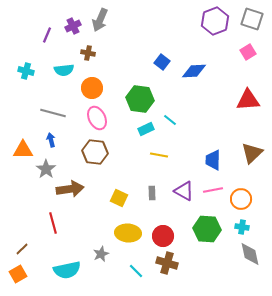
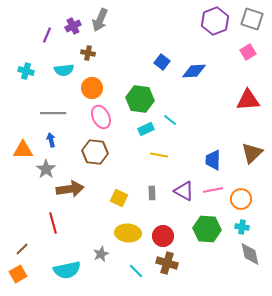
gray line at (53, 113): rotated 15 degrees counterclockwise
pink ellipse at (97, 118): moved 4 px right, 1 px up
